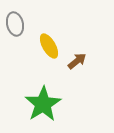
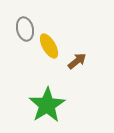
gray ellipse: moved 10 px right, 5 px down
green star: moved 4 px right, 1 px down
